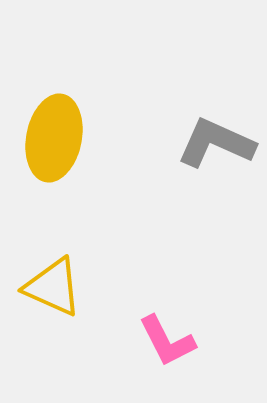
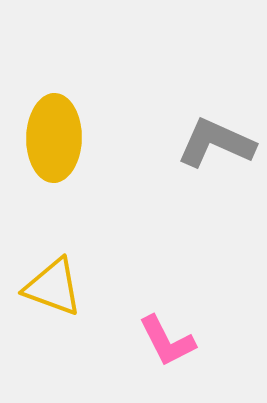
yellow ellipse: rotated 10 degrees counterclockwise
yellow triangle: rotated 4 degrees counterclockwise
